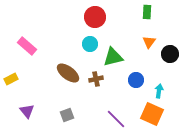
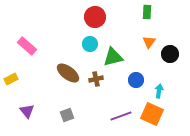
purple line: moved 5 px right, 3 px up; rotated 65 degrees counterclockwise
